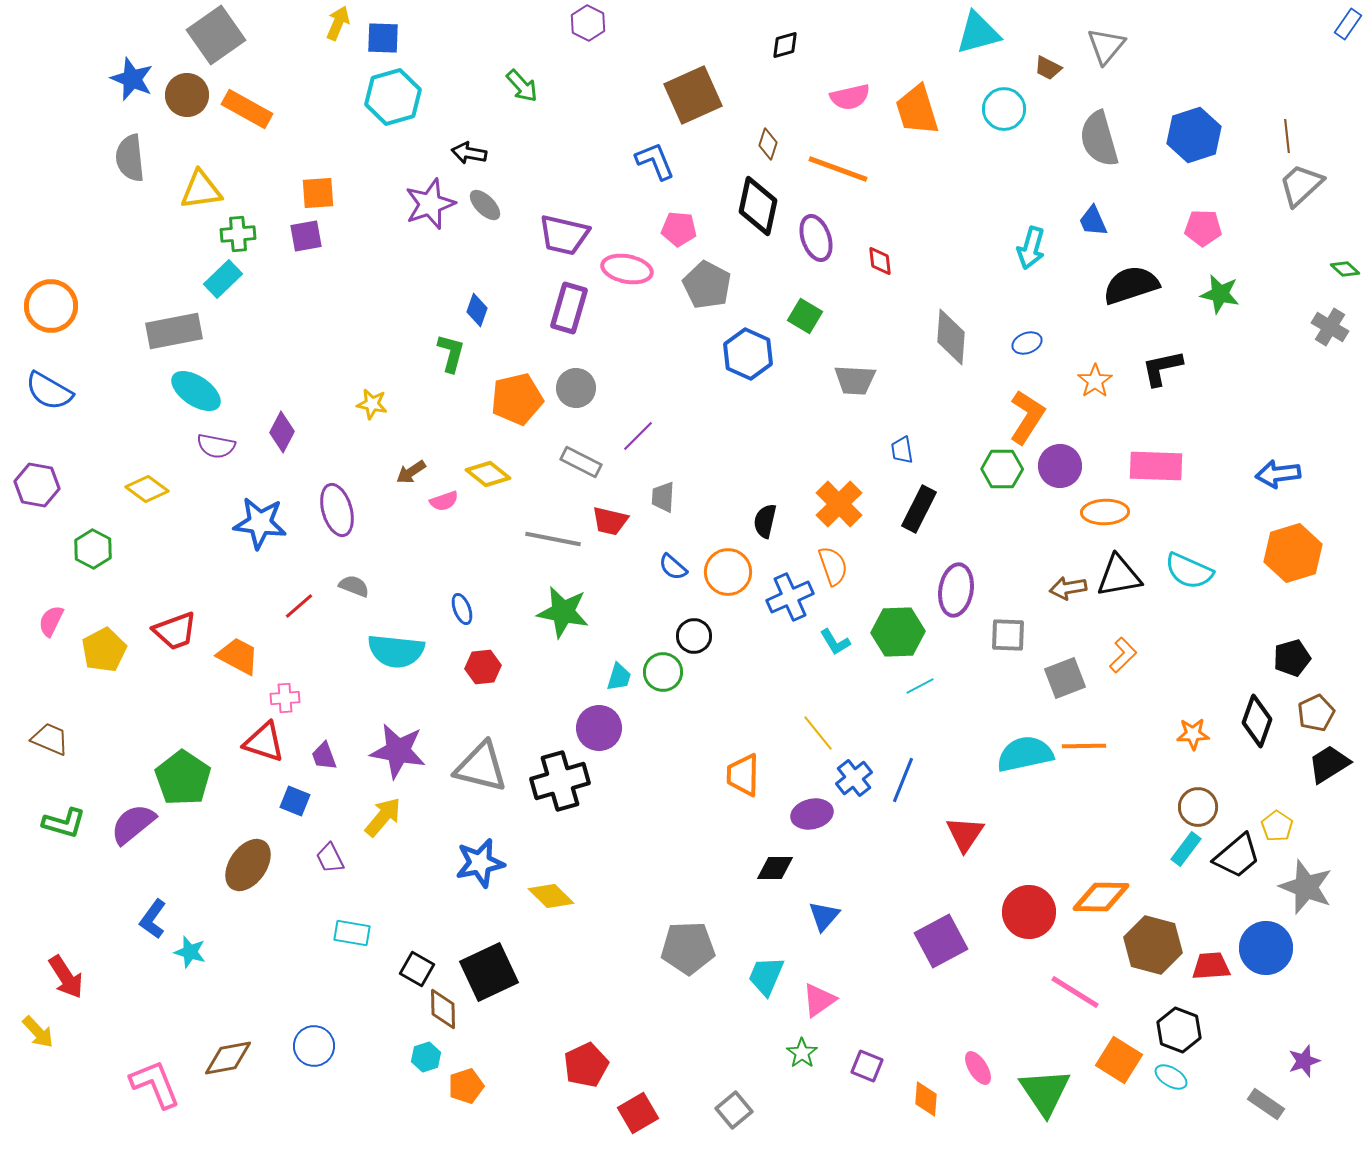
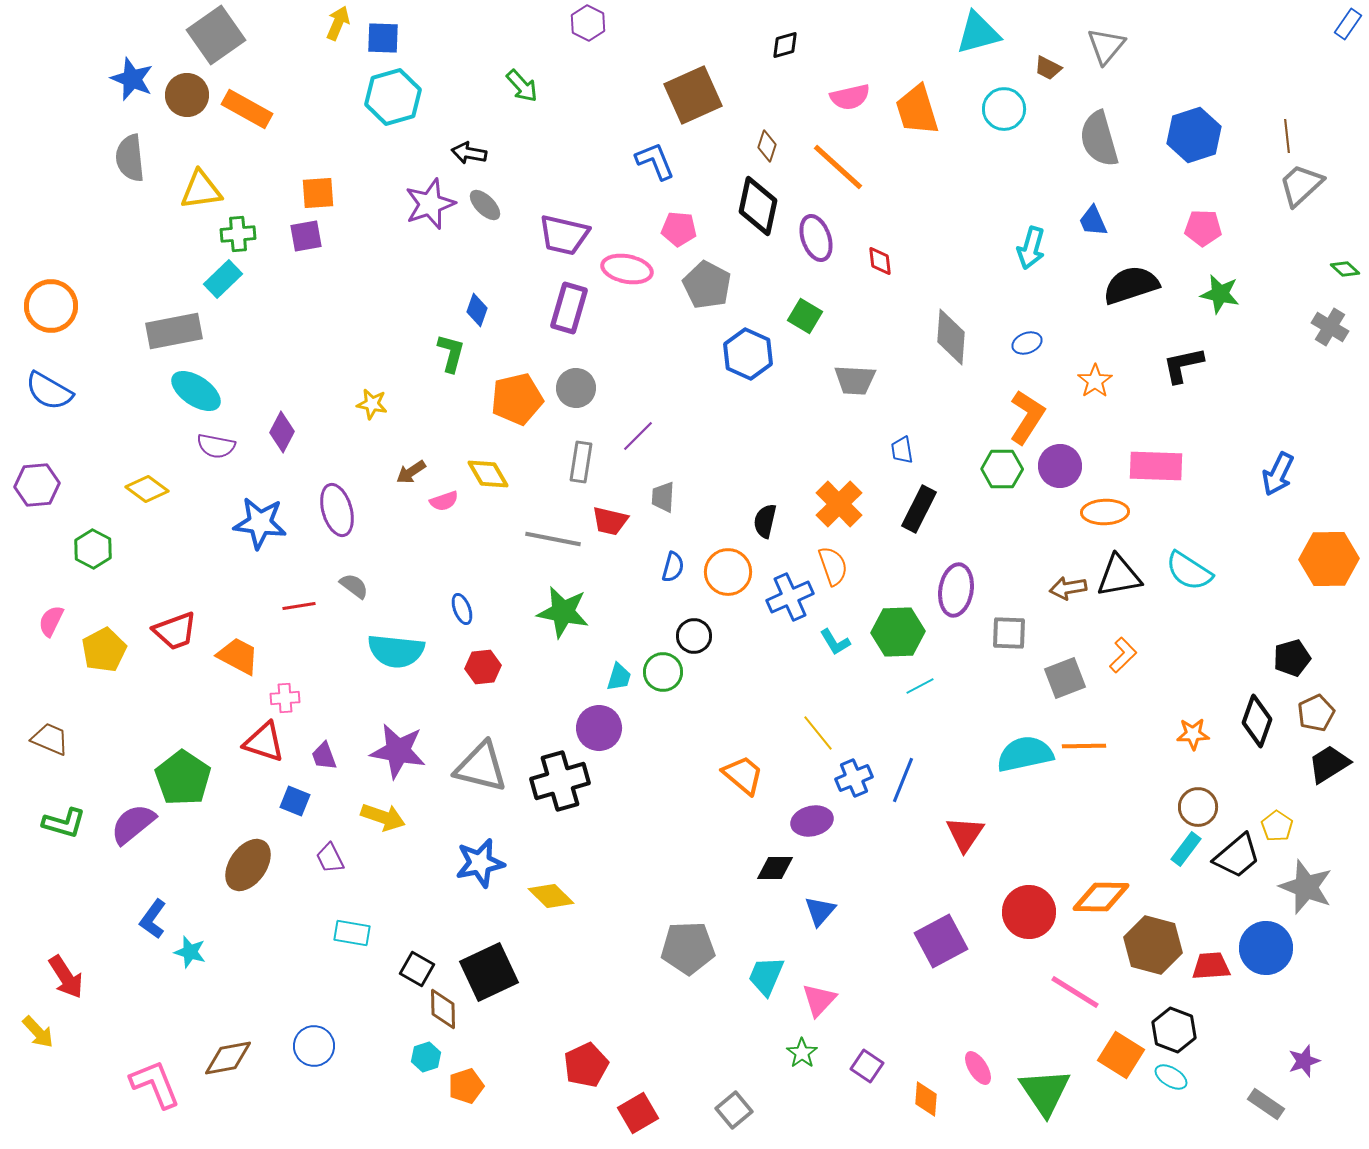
brown diamond at (768, 144): moved 1 px left, 2 px down
orange line at (838, 169): moved 2 px up; rotated 22 degrees clockwise
black L-shape at (1162, 368): moved 21 px right, 3 px up
gray rectangle at (581, 462): rotated 72 degrees clockwise
yellow diamond at (488, 474): rotated 21 degrees clockwise
blue arrow at (1278, 474): rotated 57 degrees counterclockwise
purple hexagon at (37, 485): rotated 15 degrees counterclockwise
orange hexagon at (1293, 553): moved 36 px right, 6 px down; rotated 16 degrees clockwise
blue semicircle at (673, 567): rotated 116 degrees counterclockwise
cyan semicircle at (1189, 571): rotated 9 degrees clockwise
gray semicircle at (354, 586): rotated 16 degrees clockwise
red line at (299, 606): rotated 32 degrees clockwise
gray square at (1008, 635): moved 1 px right, 2 px up
orange trapezoid at (743, 775): rotated 129 degrees clockwise
blue cross at (854, 778): rotated 15 degrees clockwise
purple ellipse at (812, 814): moved 7 px down
yellow arrow at (383, 817): rotated 69 degrees clockwise
blue triangle at (824, 916): moved 4 px left, 5 px up
pink triangle at (819, 1000): rotated 12 degrees counterclockwise
black hexagon at (1179, 1030): moved 5 px left
orange square at (1119, 1060): moved 2 px right, 5 px up
purple square at (867, 1066): rotated 12 degrees clockwise
